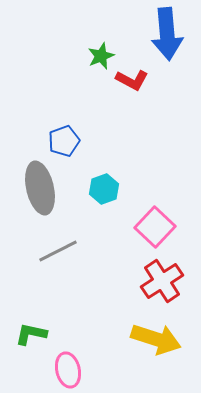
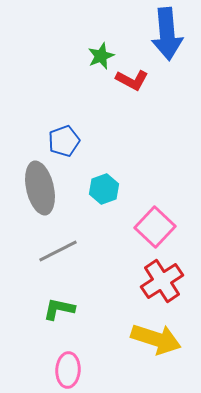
green L-shape: moved 28 px right, 25 px up
pink ellipse: rotated 16 degrees clockwise
